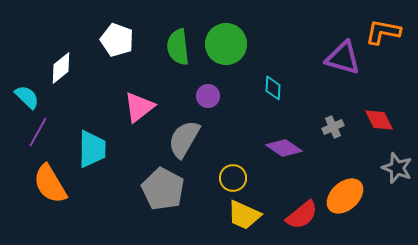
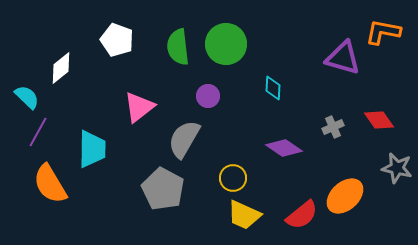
red diamond: rotated 8 degrees counterclockwise
gray star: rotated 8 degrees counterclockwise
